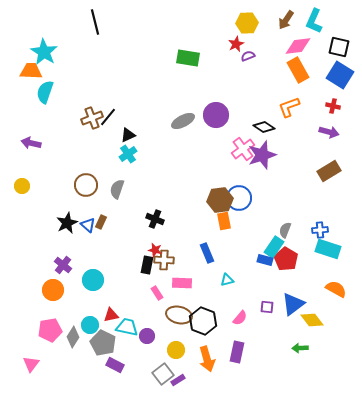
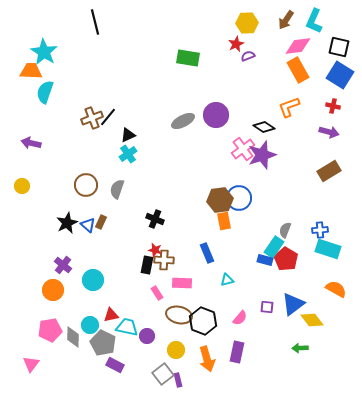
gray diamond at (73, 337): rotated 30 degrees counterclockwise
purple rectangle at (178, 380): rotated 72 degrees counterclockwise
